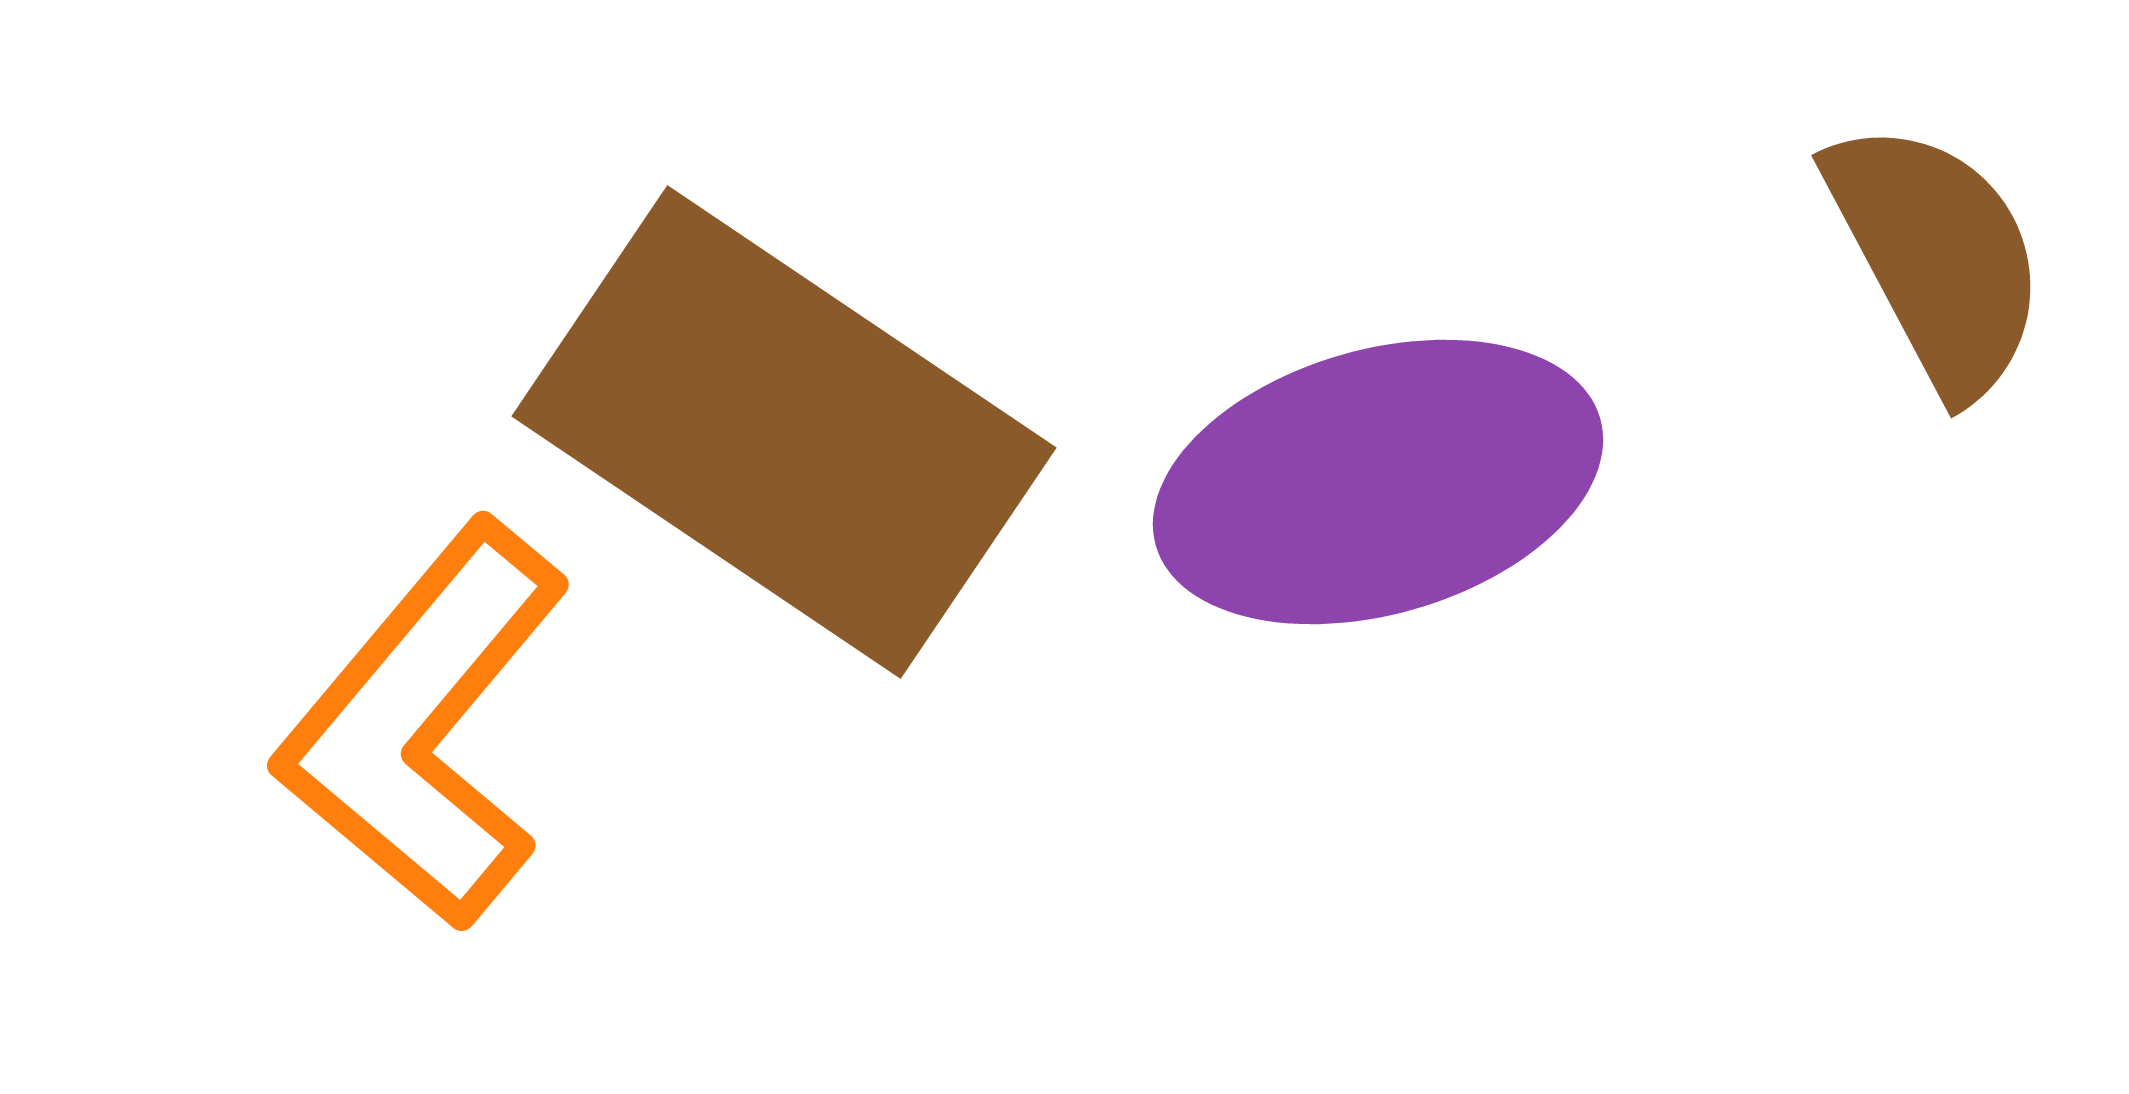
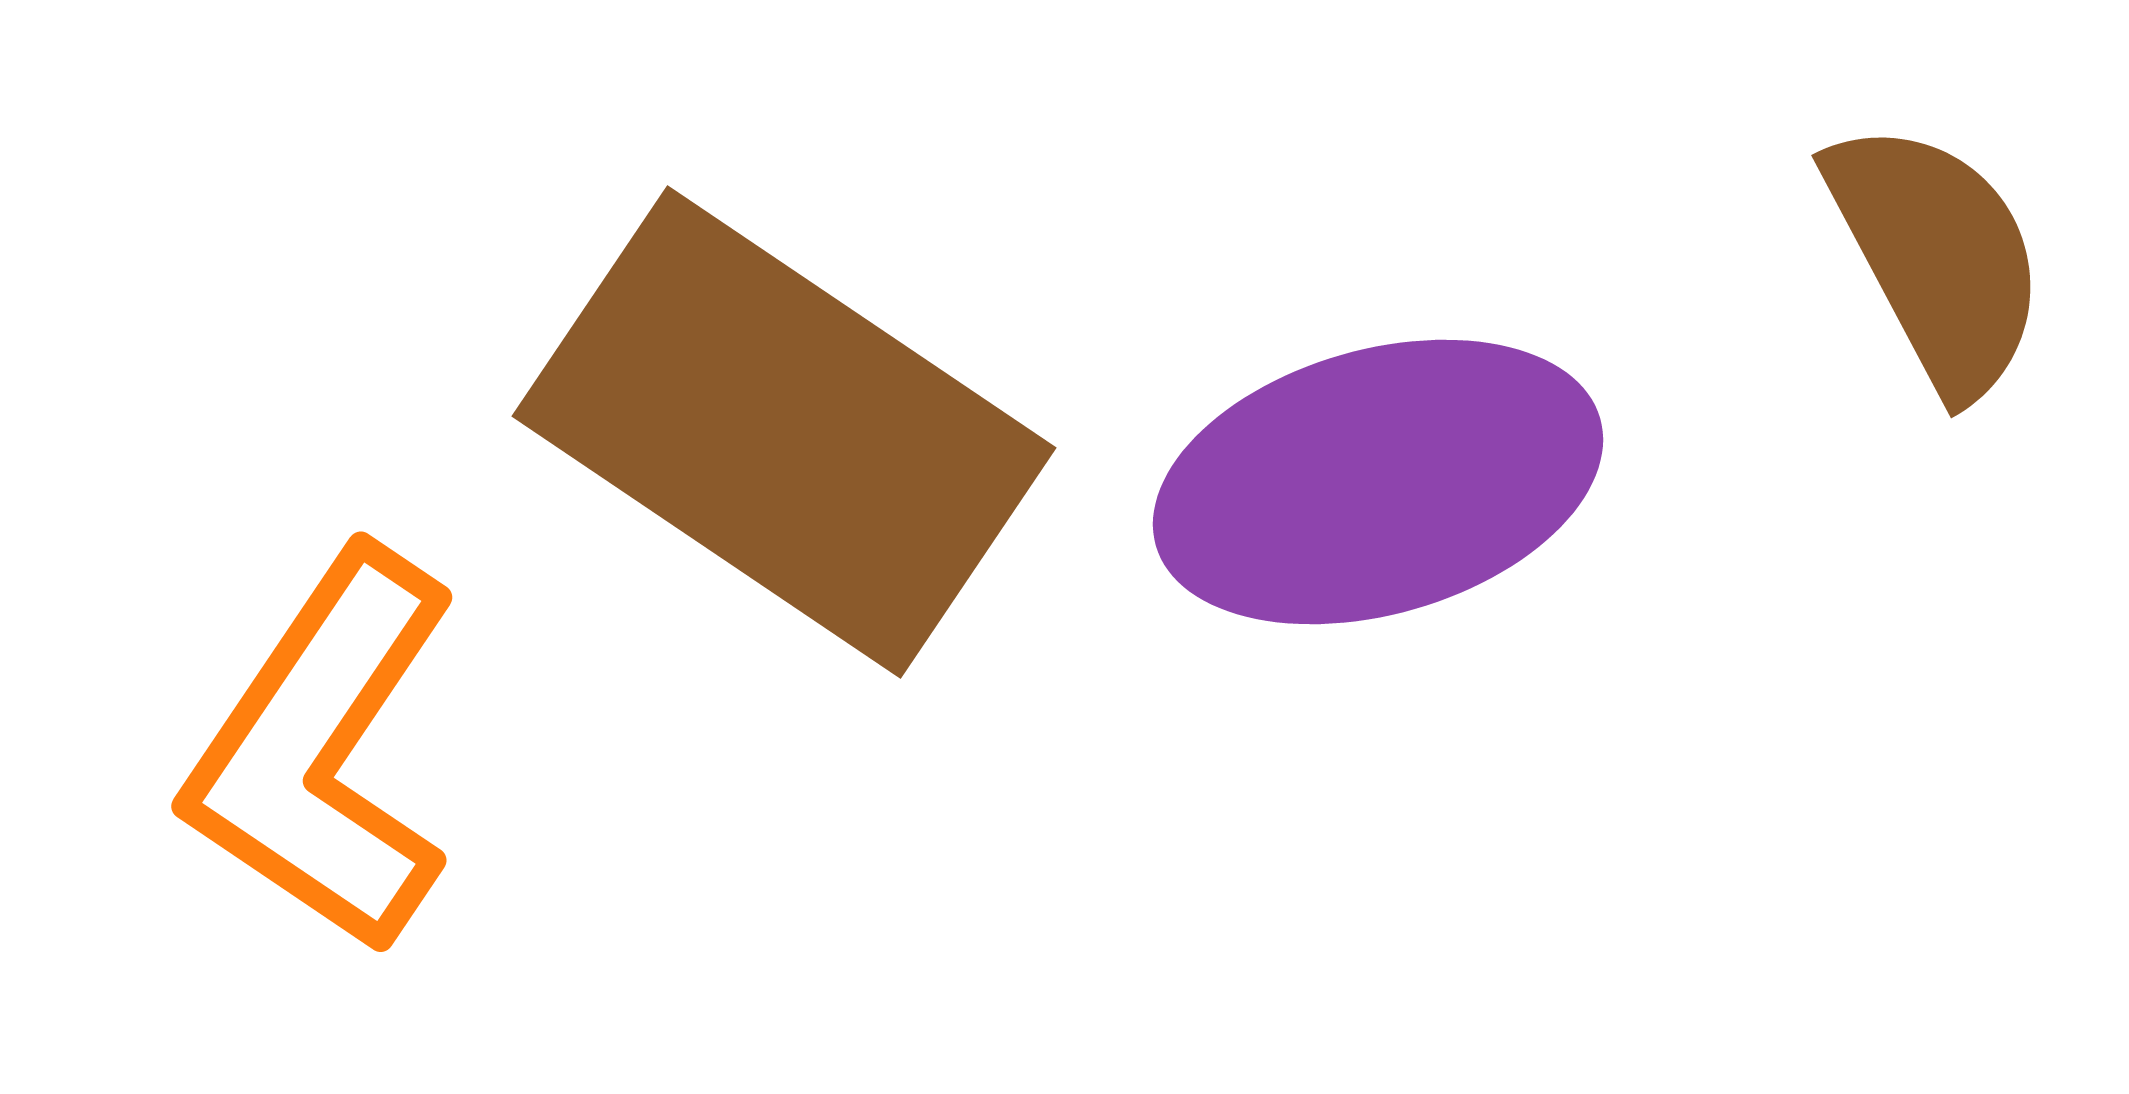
orange L-shape: moved 101 px left, 26 px down; rotated 6 degrees counterclockwise
